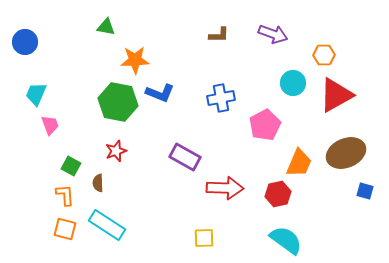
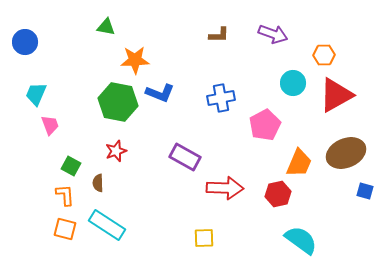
cyan semicircle: moved 15 px right
